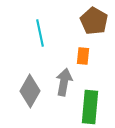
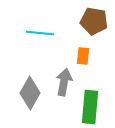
brown pentagon: rotated 20 degrees counterclockwise
cyan line: rotated 72 degrees counterclockwise
gray diamond: moved 2 px down
